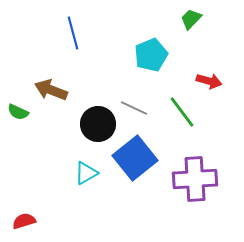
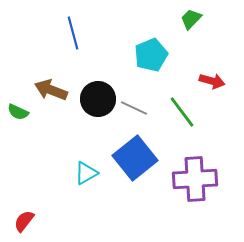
red arrow: moved 3 px right
black circle: moved 25 px up
red semicircle: rotated 35 degrees counterclockwise
